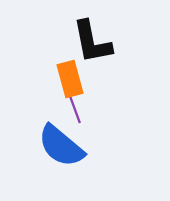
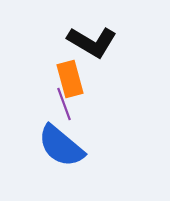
black L-shape: rotated 48 degrees counterclockwise
purple line: moved 10 px left, 3 px up
